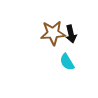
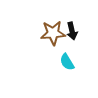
black arrow: moved 1 px right, 3 px up
